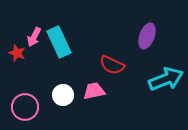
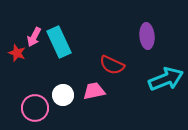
purple ellipse: rotated 25 degrees counterclockwise
pink circle: moved 10 px right, 1 px down
